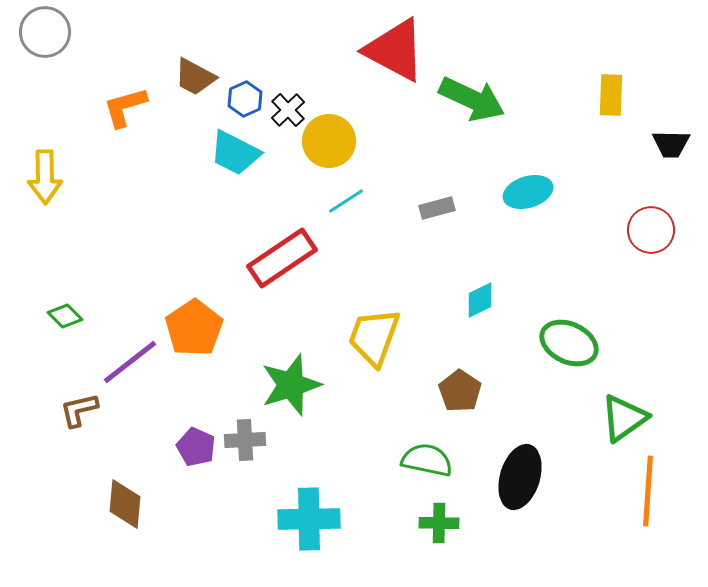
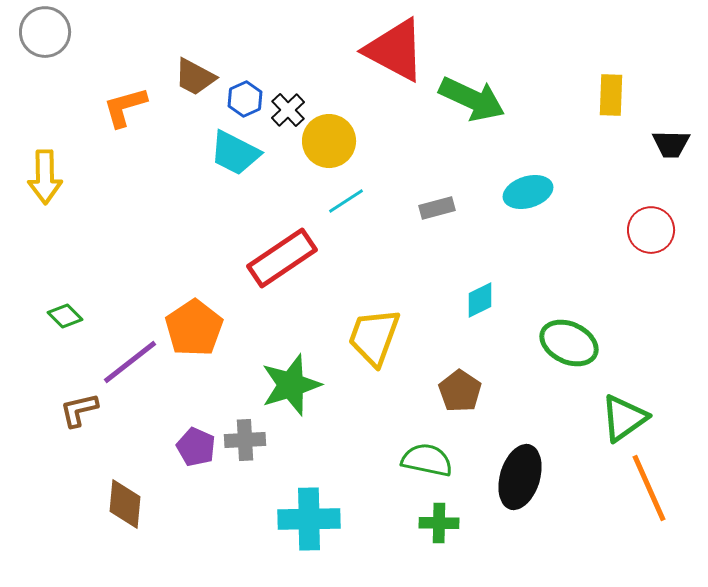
orange line: moved 1 px right, 3 px up; rotated 28 degrees counterclockwise
